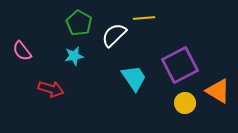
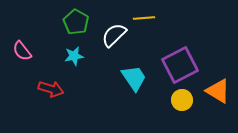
green pentagon: moved 3 px left, 1 px up
yellow circle: moved 3 px left, 3 px up
